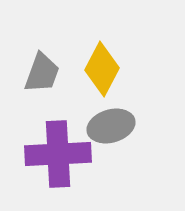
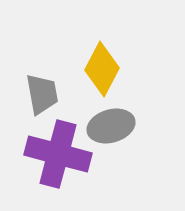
gray trapezoid: moved 21 px down; rotated 30 degrees counterclockwise
purple cross: rotated 18 degrees clockwise
